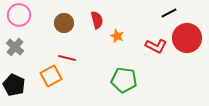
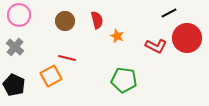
brown circle: moved 1 px right, 2 px up
